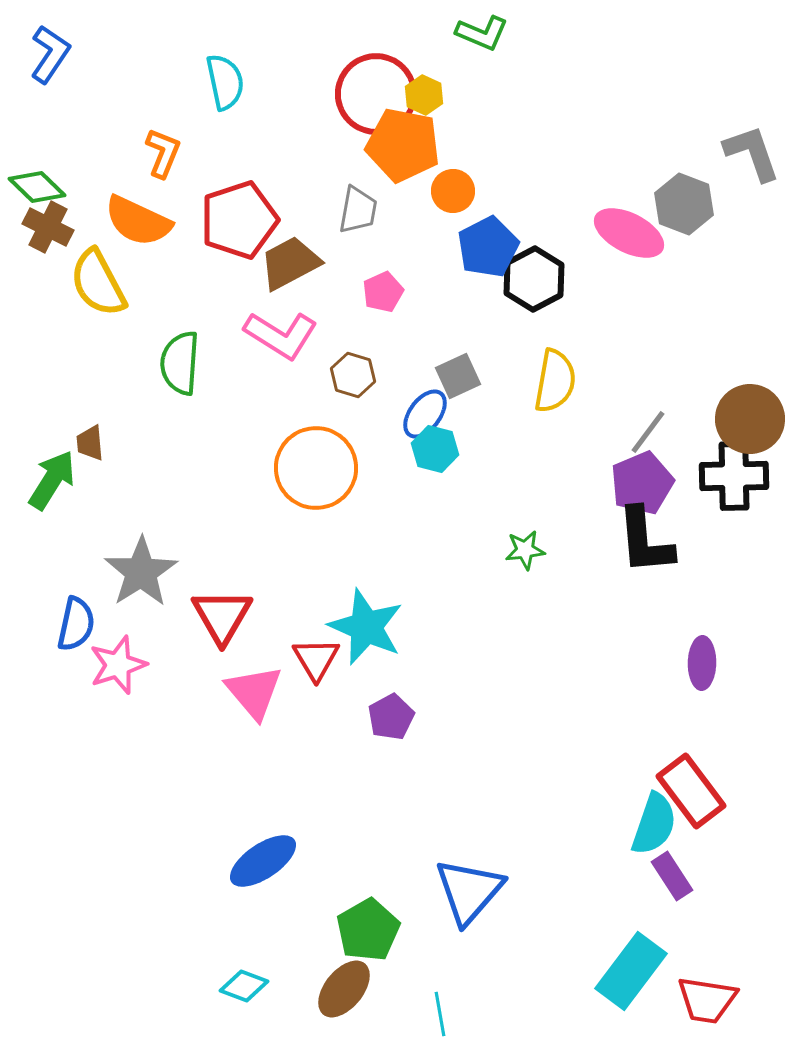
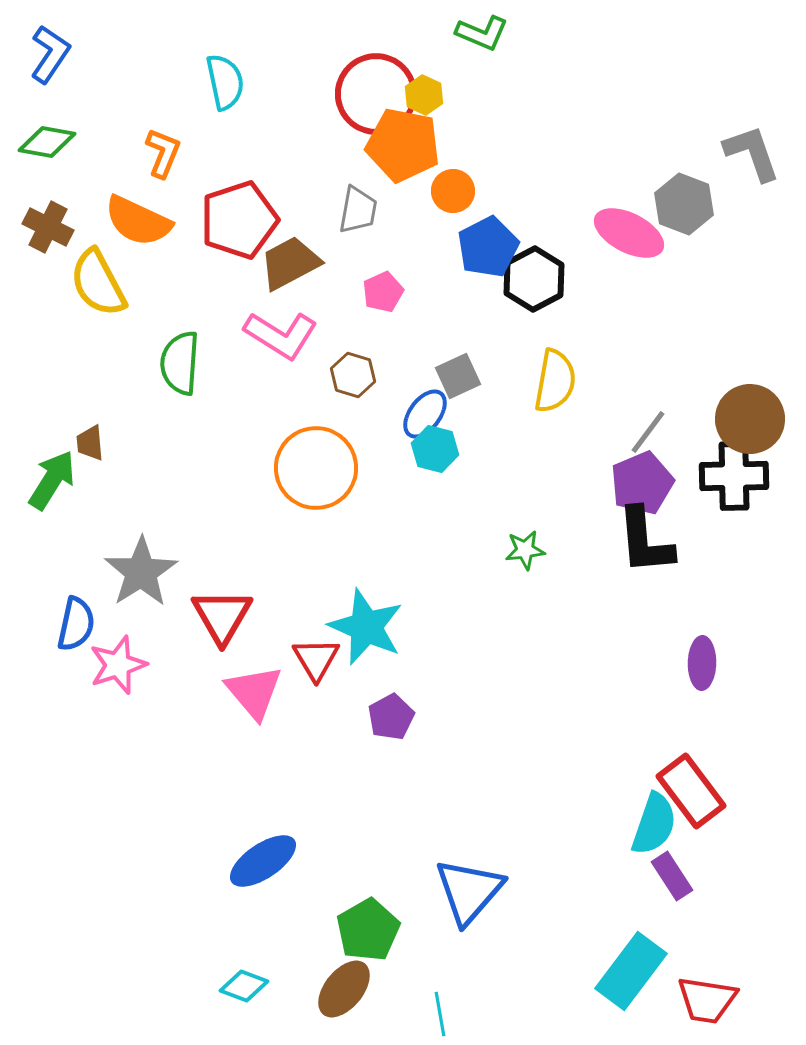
green diamond at (37, 187): moved 10 px right, 45 px up; rotated 34 degrees counterclockwise
